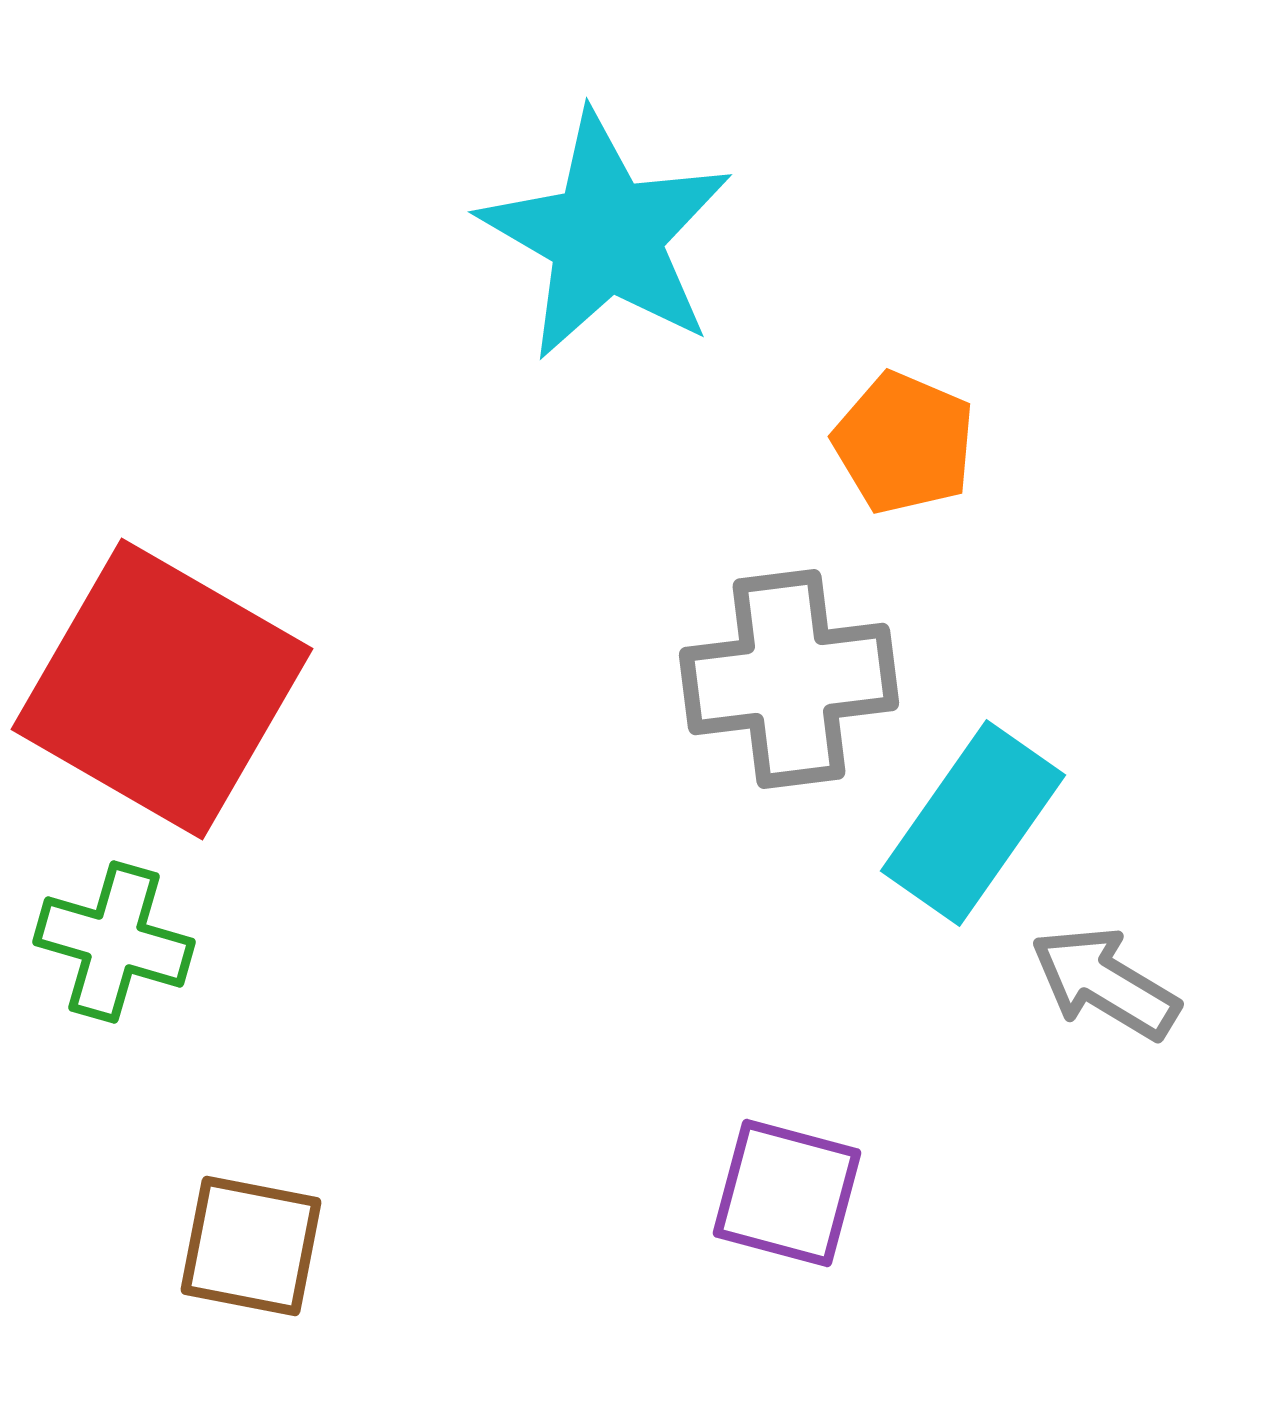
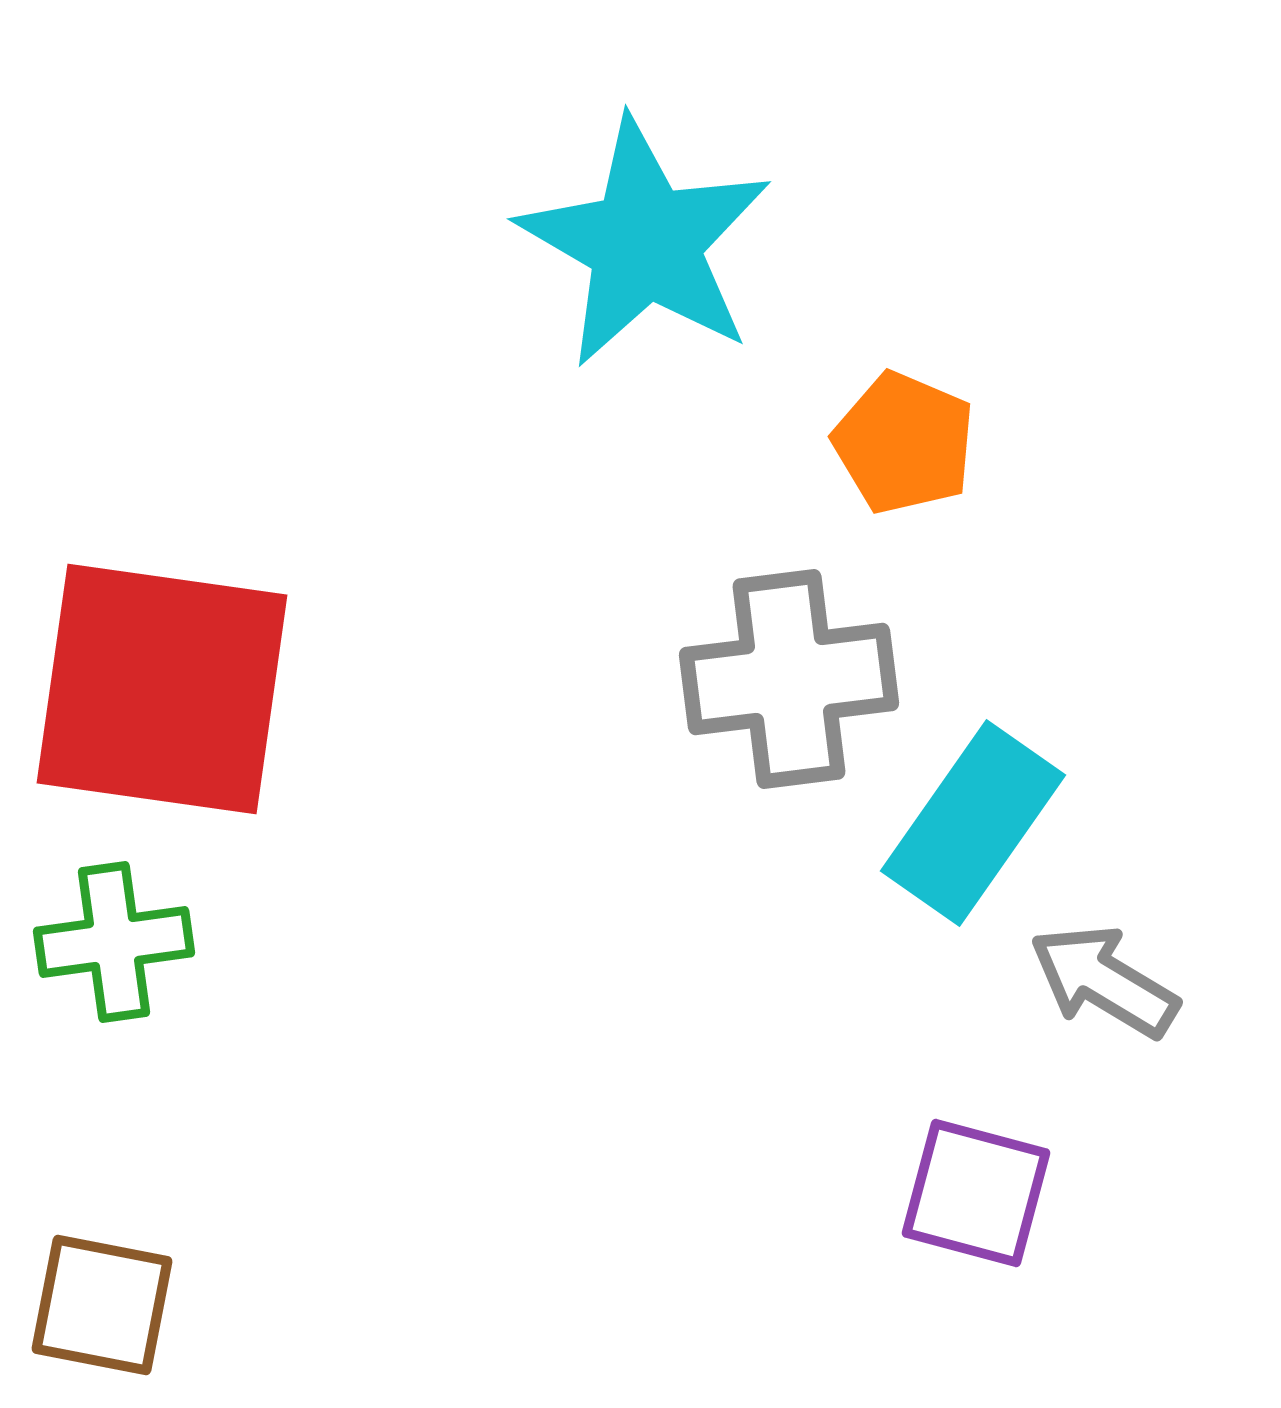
cyan star: moved 39 px right, 7 px down
red square: rotated 22 degrees counterclockwise
green cross: rotated 24 degrees counterclockwise
gray arrow: moved 1 px left, 2 px up
purple square: moved 189 px right
brown square: moved 149 px left, 59 px down
